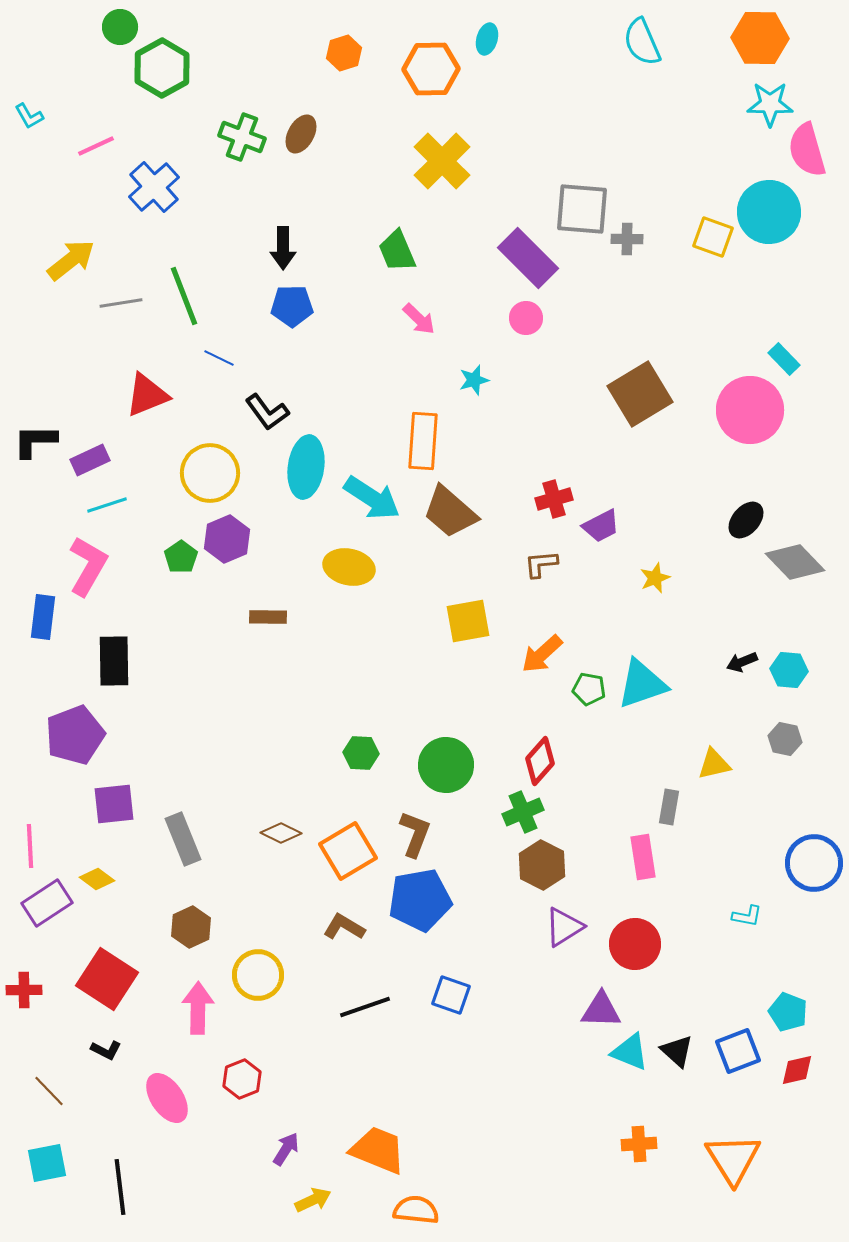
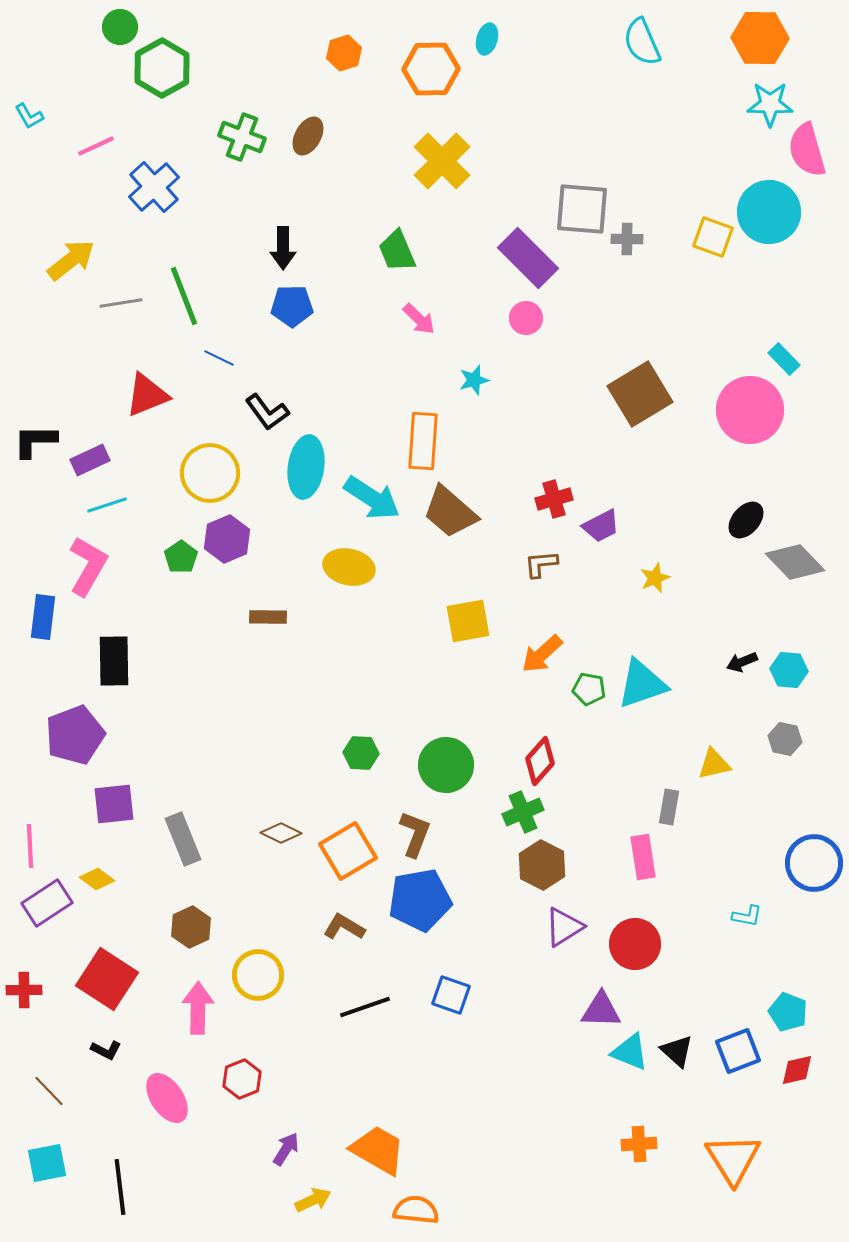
brown ellipse at (301, 134): moved 7 px right, 2 px down
orange trapezoid at (378, 1150): rotated 8 degrees clockwise
